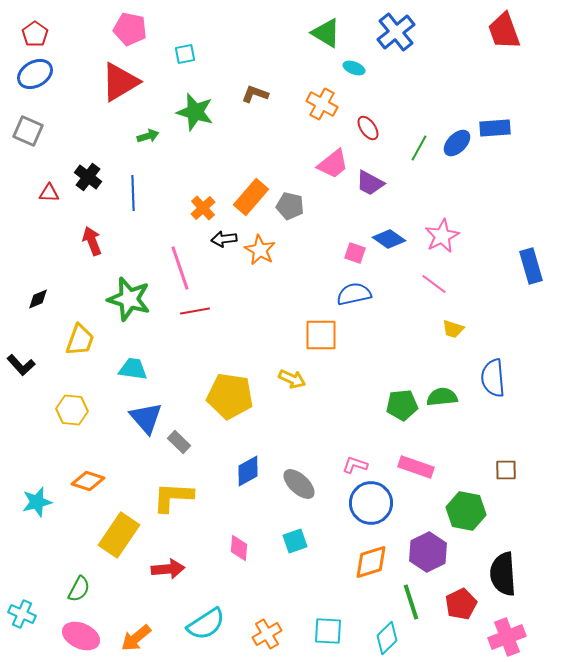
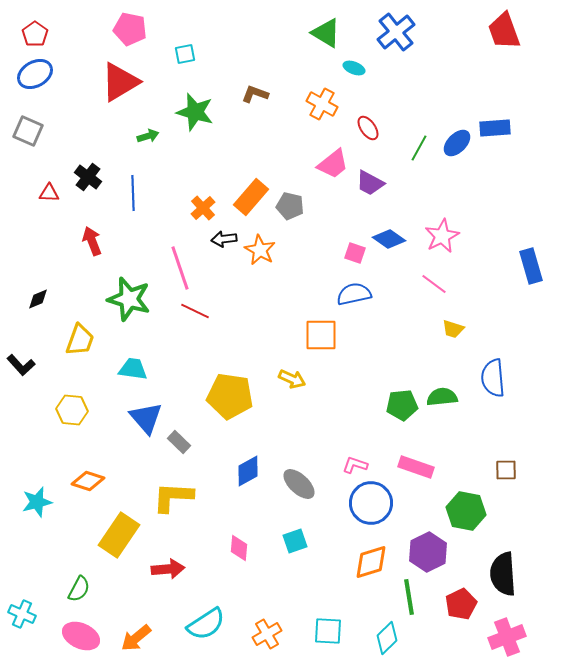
red line at (195, 311): rotated 36 degrees clockwise
green line at (411, 602): moved 2 px left, 5 px up; rotated 9 degrees clockwise
